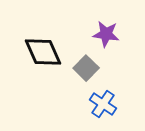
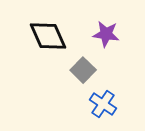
black diamond: moved 5 px right, 16 px up
gray square: moved 3 px left, 2 px down
